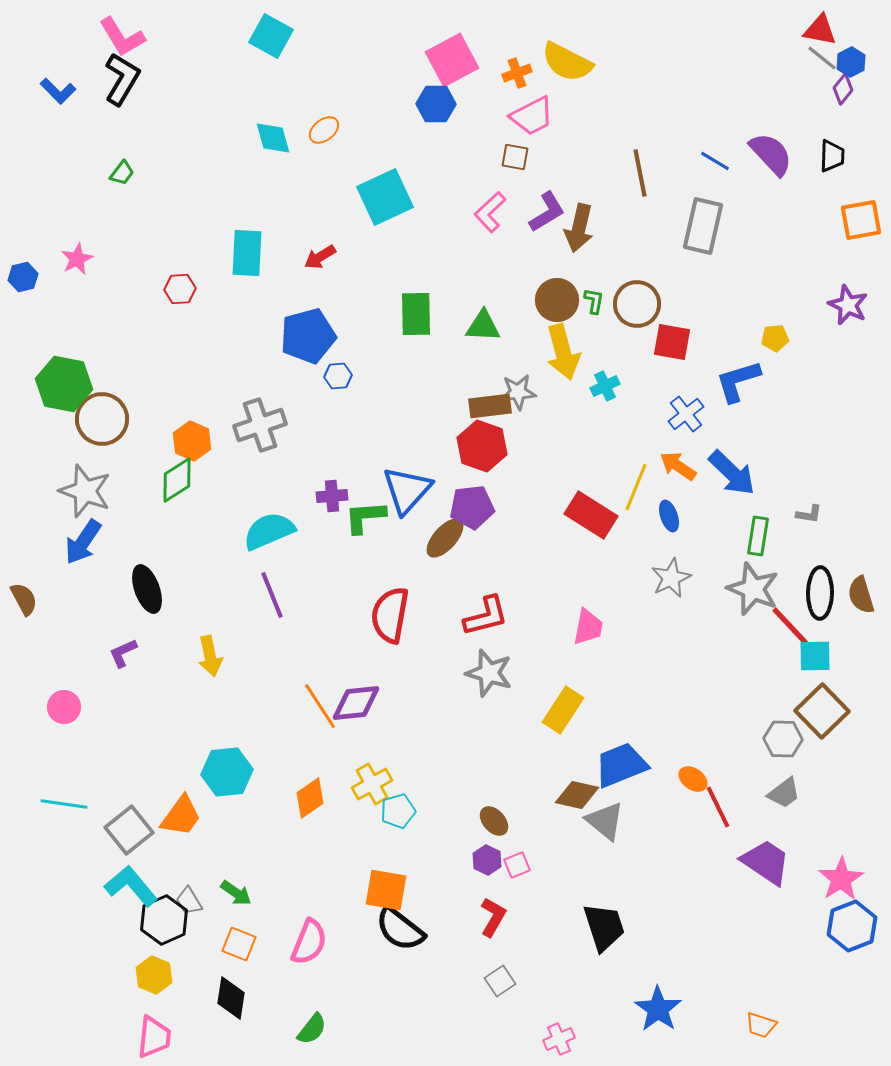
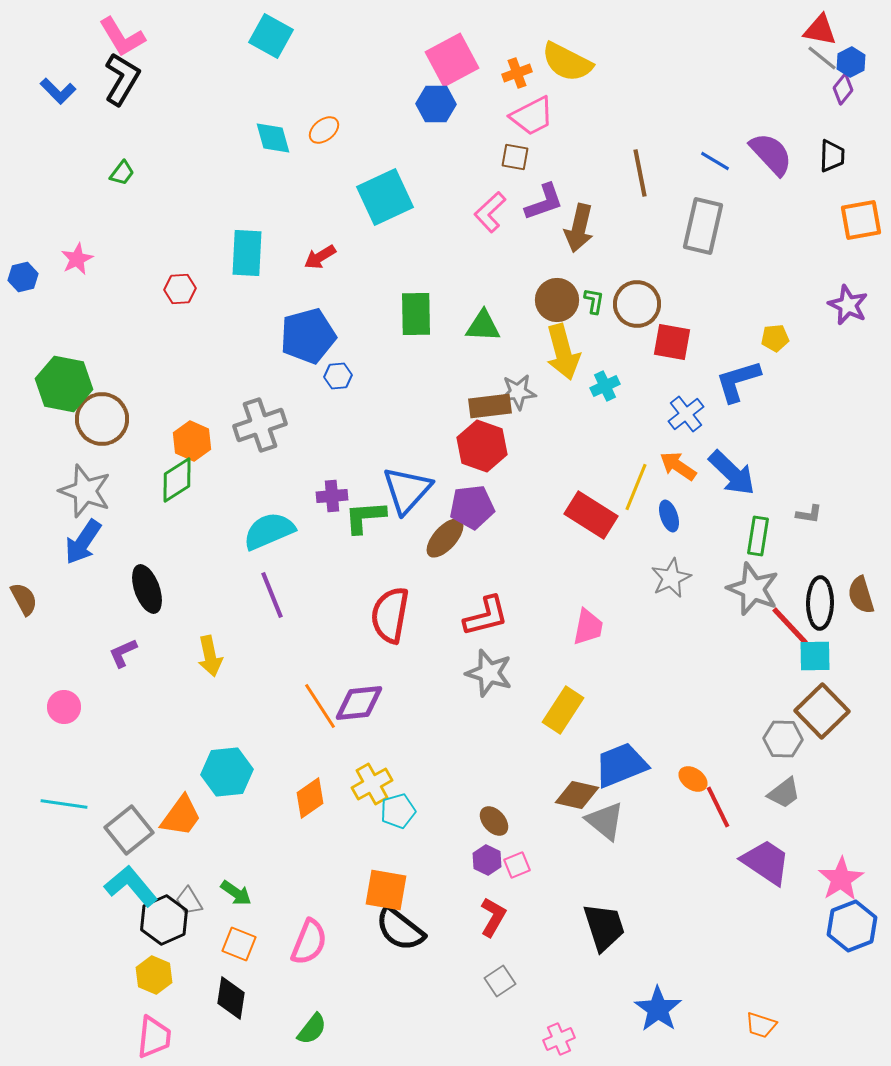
purple L-shape at (547, 212): moved 3 px left, 10 px up; rotated 12 degrees clockwise
black ellipse at (820, 593): moved 10 px down
purple diamond at (356, 703): moved 3 px right
